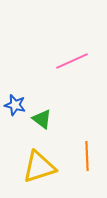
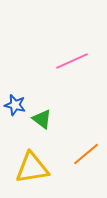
orange line: moved 1 px left, 2 px up; rotated 52 degrees clockwise
yellow triangle: moved 7 px left, 1 px down; rotated 9 degrees clockwise
